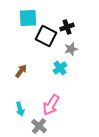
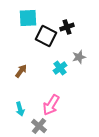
gray star: moved 8 px right, 8 px down
